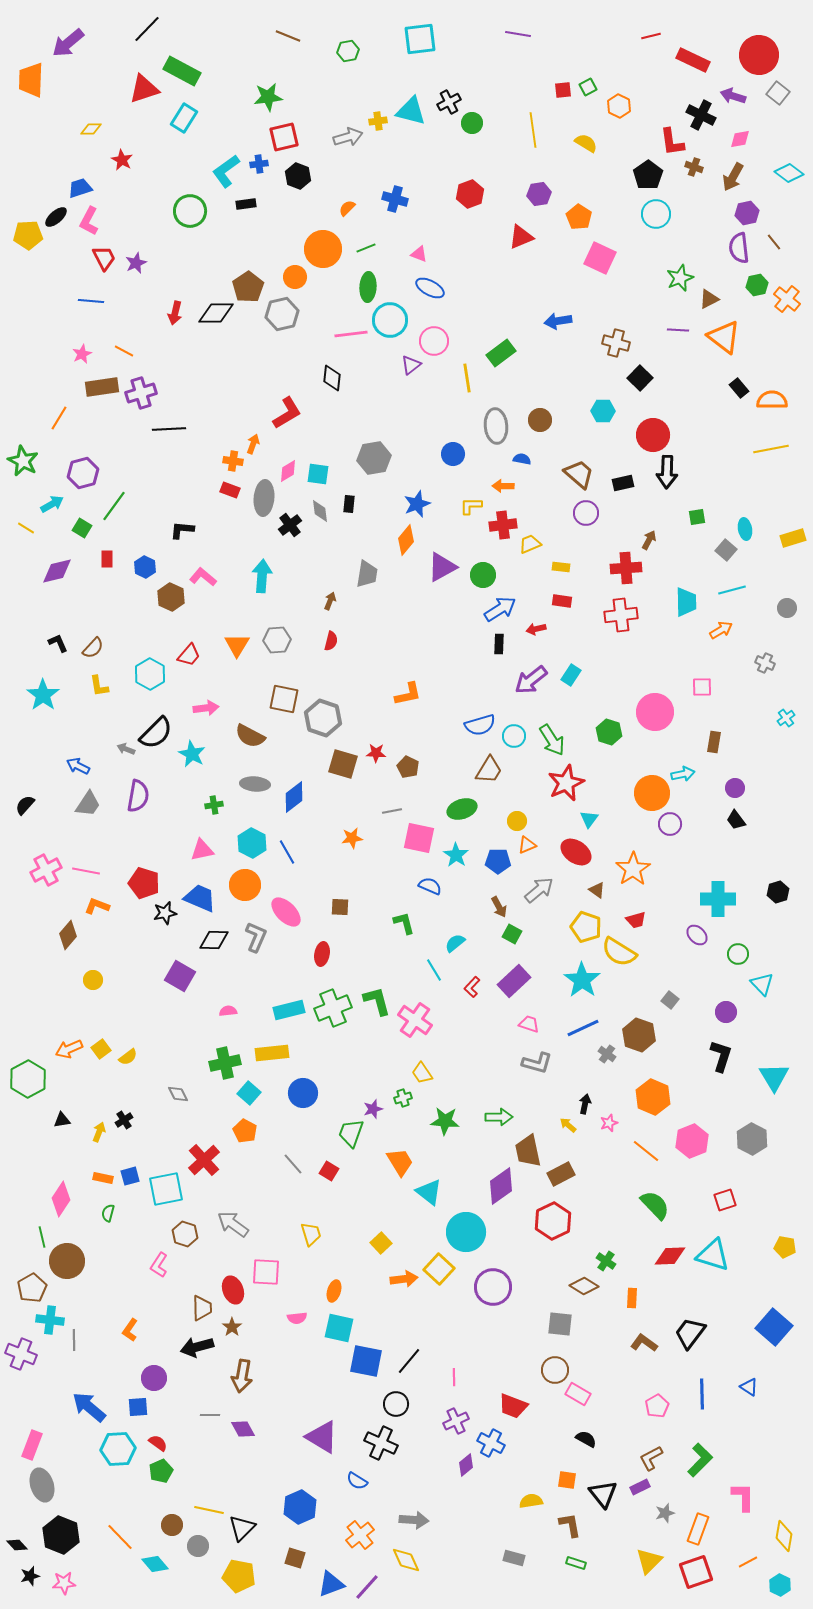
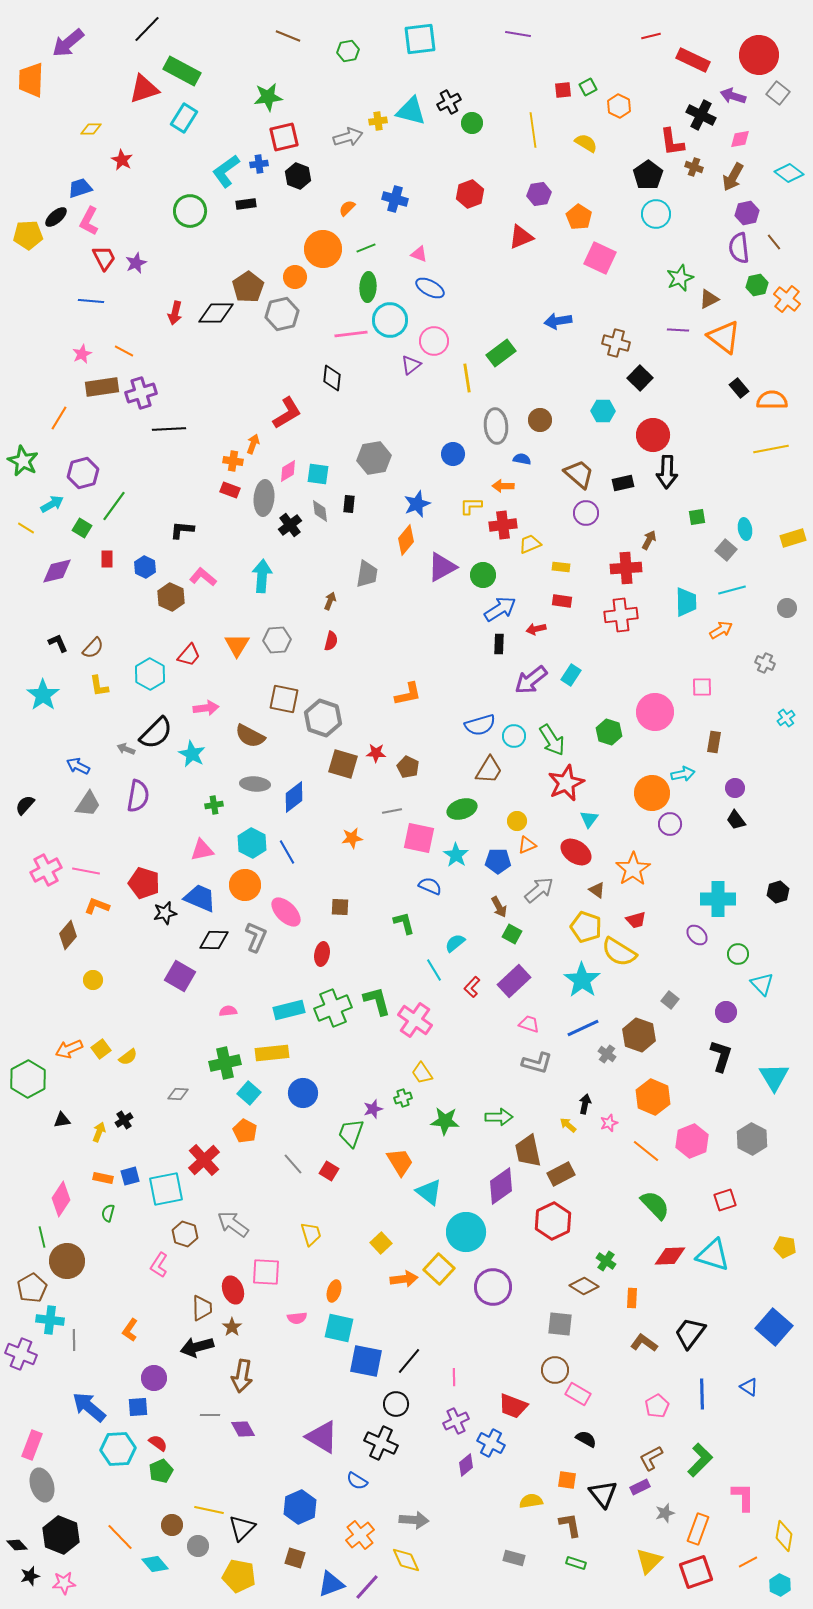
gray diamond at (178, 1094): rotated 60 degrees counterclockwise
